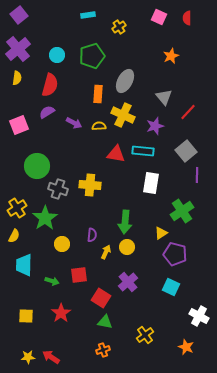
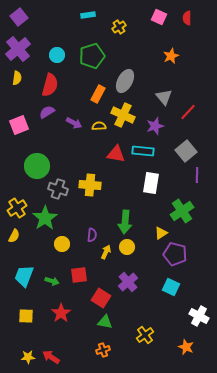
purple square at (19, 15): moved 2 px down
orange rectangle at (98, 94): rotated 24 degrees clockwise
cyan trapezoid at (24, 265): moved 11 px down; rotated 20 degrees clockwise
